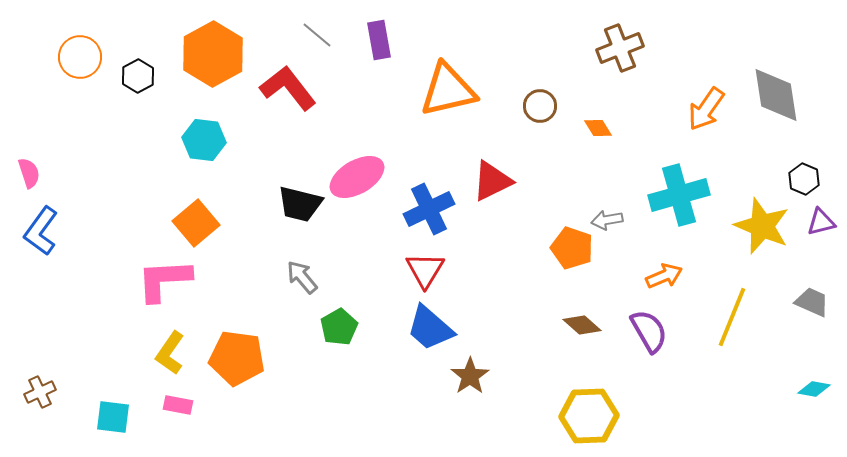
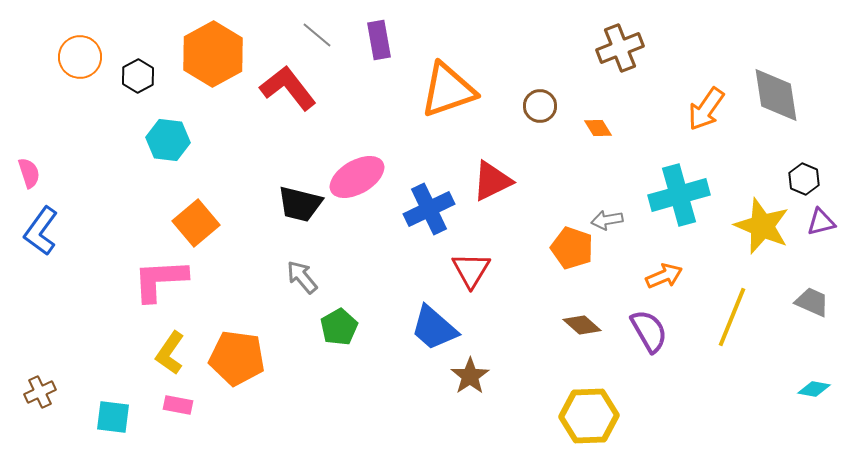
orange triangle at (448, 90): rotated 6 degrees counterclockwise
cyan hexagon at (204, 140): moved 36 px left
red triangle at (425, 270): moved 46 px right
pink L-shape at (164, 280): moved 4 px left
blue trapezoid at (430, 328): moved 4 px right
